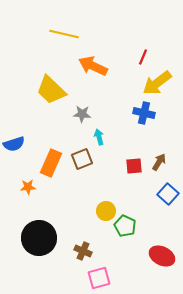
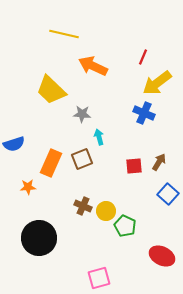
blue cross: rotated 10 degrees clockwise
brown cross: moved 45 px up
